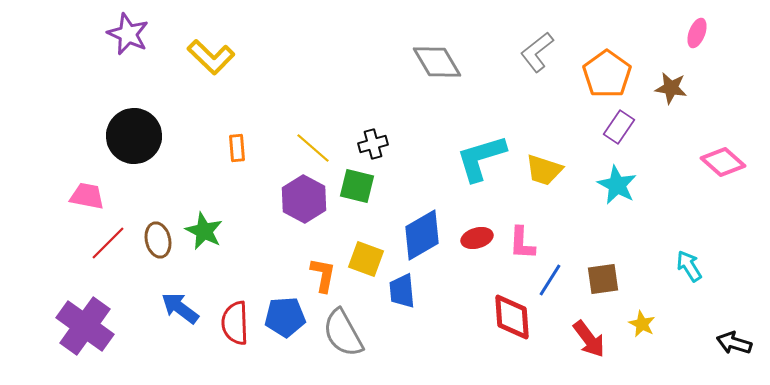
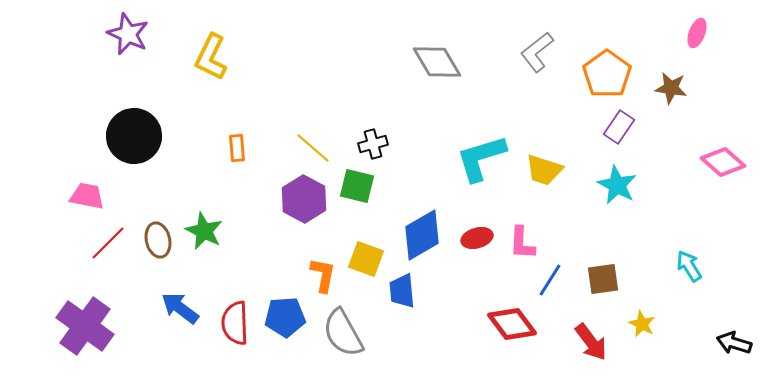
yellow L-shape: rotated 72 degrees clockwise
red diamond: moved 7 px down; rotated 33 degrees counterclockwise
red arrow: moved 2 px right, 3 px down
